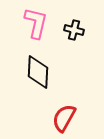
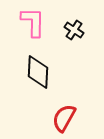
pink L-shape: moved 3 px left, 1 px up; rotated 12 degrees counterclockwise
black cross: rotated 18 degrees clockwise
